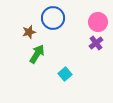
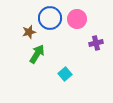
blue circle: moved 3 px left
pink circle: moved 21 px left, 3 px up
purple cross: rotated 24 degrees clockwise
